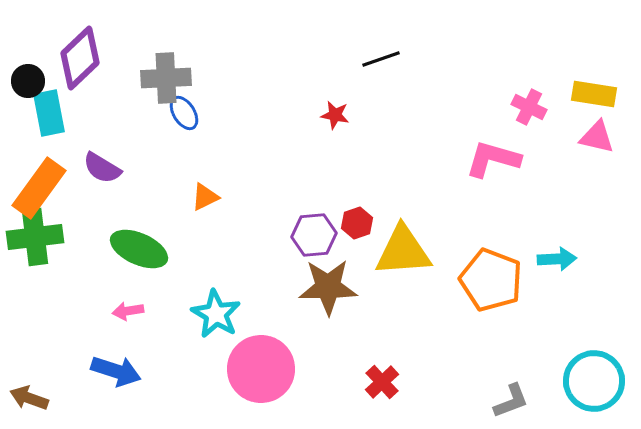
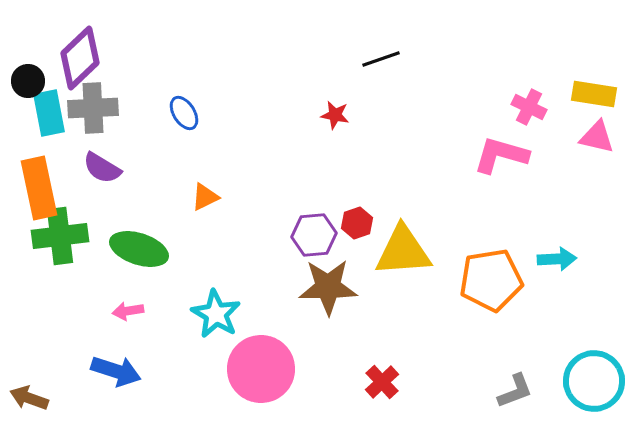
gray cross: moved 73 px left, 30 px down
pink L-shape: moved 8 px right, 4 px up
orange rectangle: rotated 48 degrees counterclockwise
green cross: moved 25 px right, 1 px up
green ellipse: rotated 6 degrees counterclockwise
orange pentagon: rotated 30 degrees counterclockwise
gray L-shape: moved 4 px right, 10 px up
